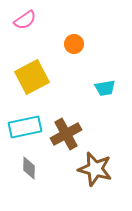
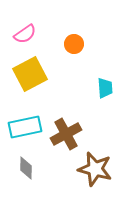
pink semicircle: moved 14 px down
yellow square: moved 2 px left, 3 px up
cyan trapezoid: rotated 85 degrees counterclockwise
gray diamond: moved 3 px left
